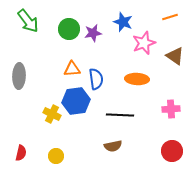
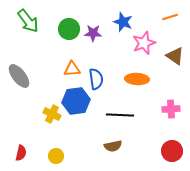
purple star: rotated 12 degrees clockwise
gray ellipse: rotated 40 degrees counterclockwise
